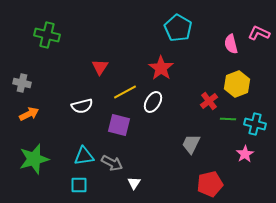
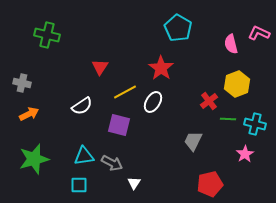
white semicircle: rotated 20 degrees counterclockwise
gray trapezoid: moved 2 px right, 3 px up
